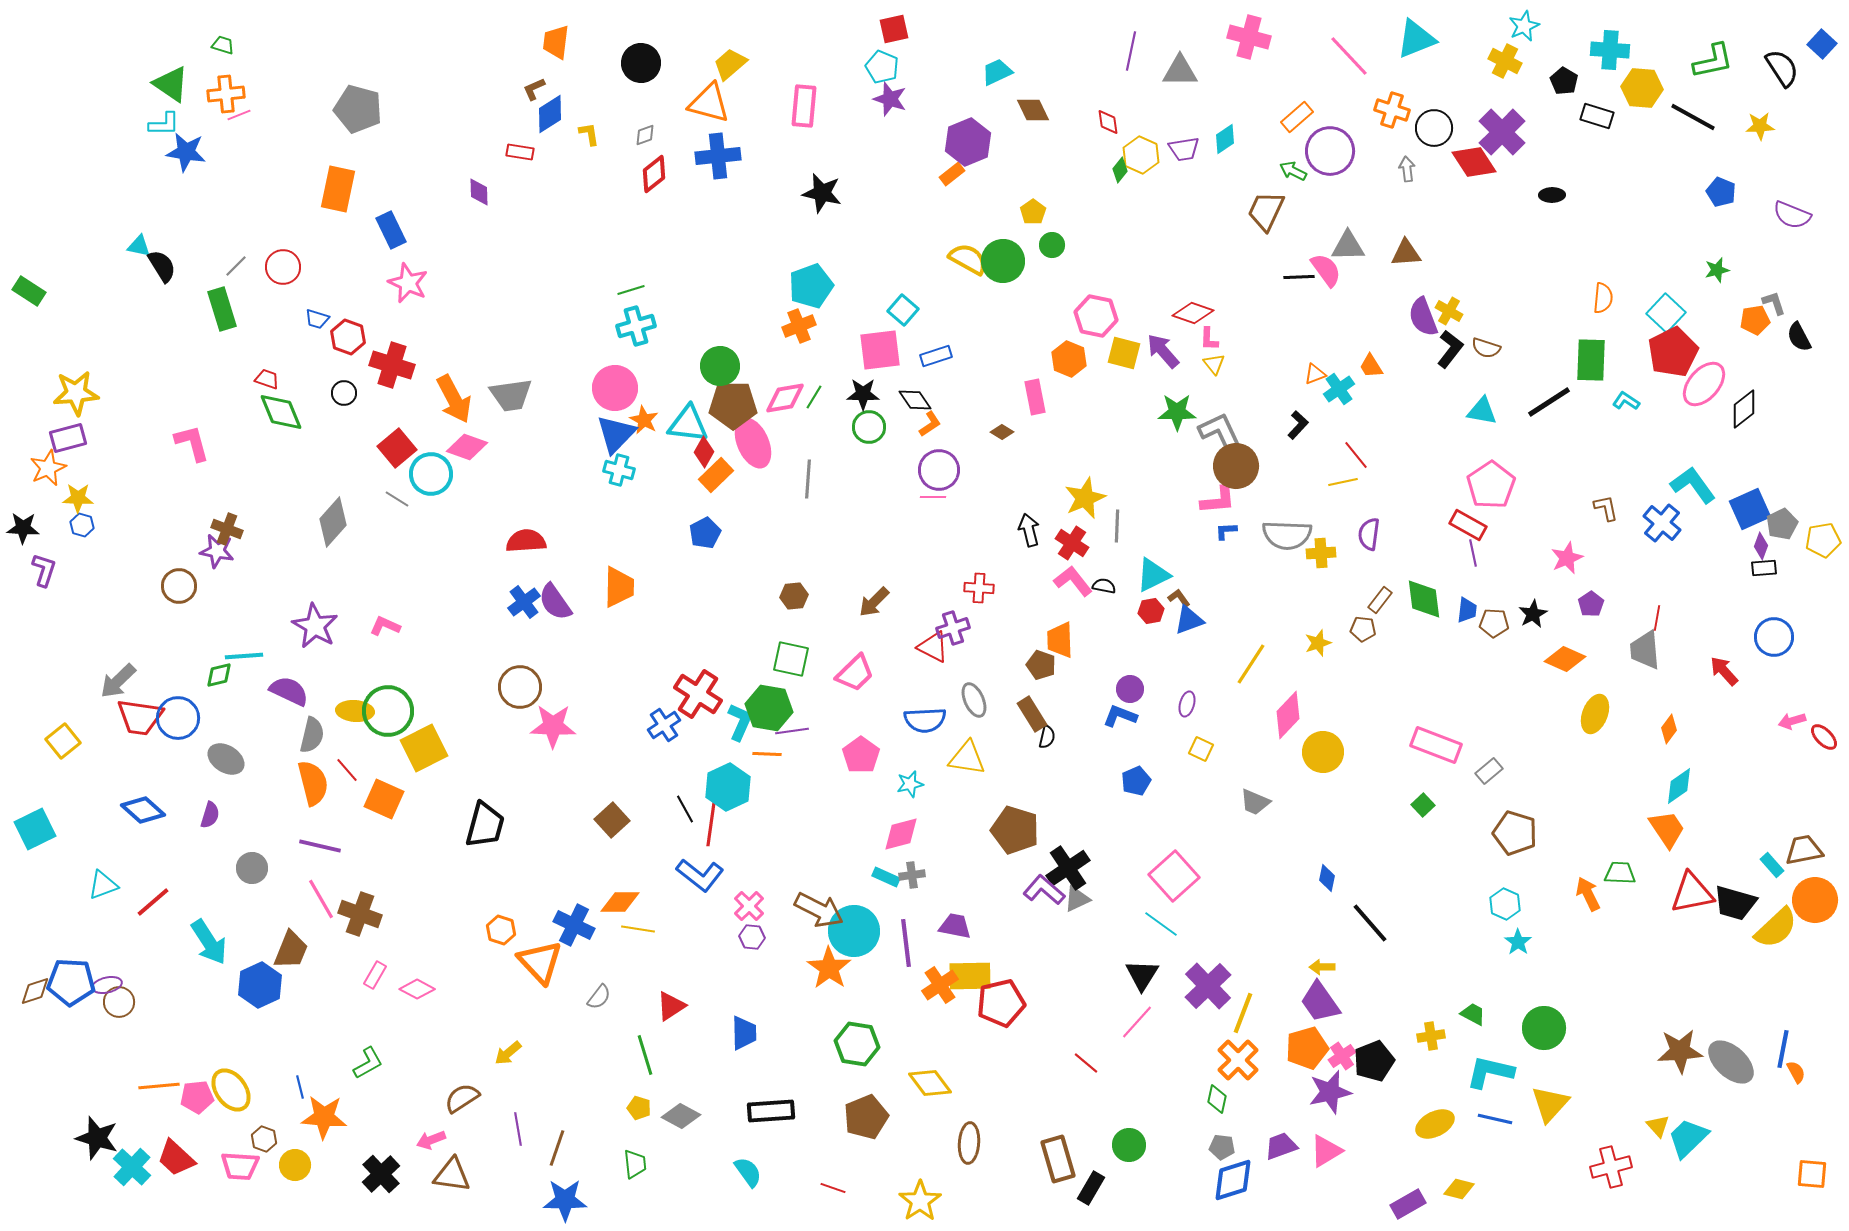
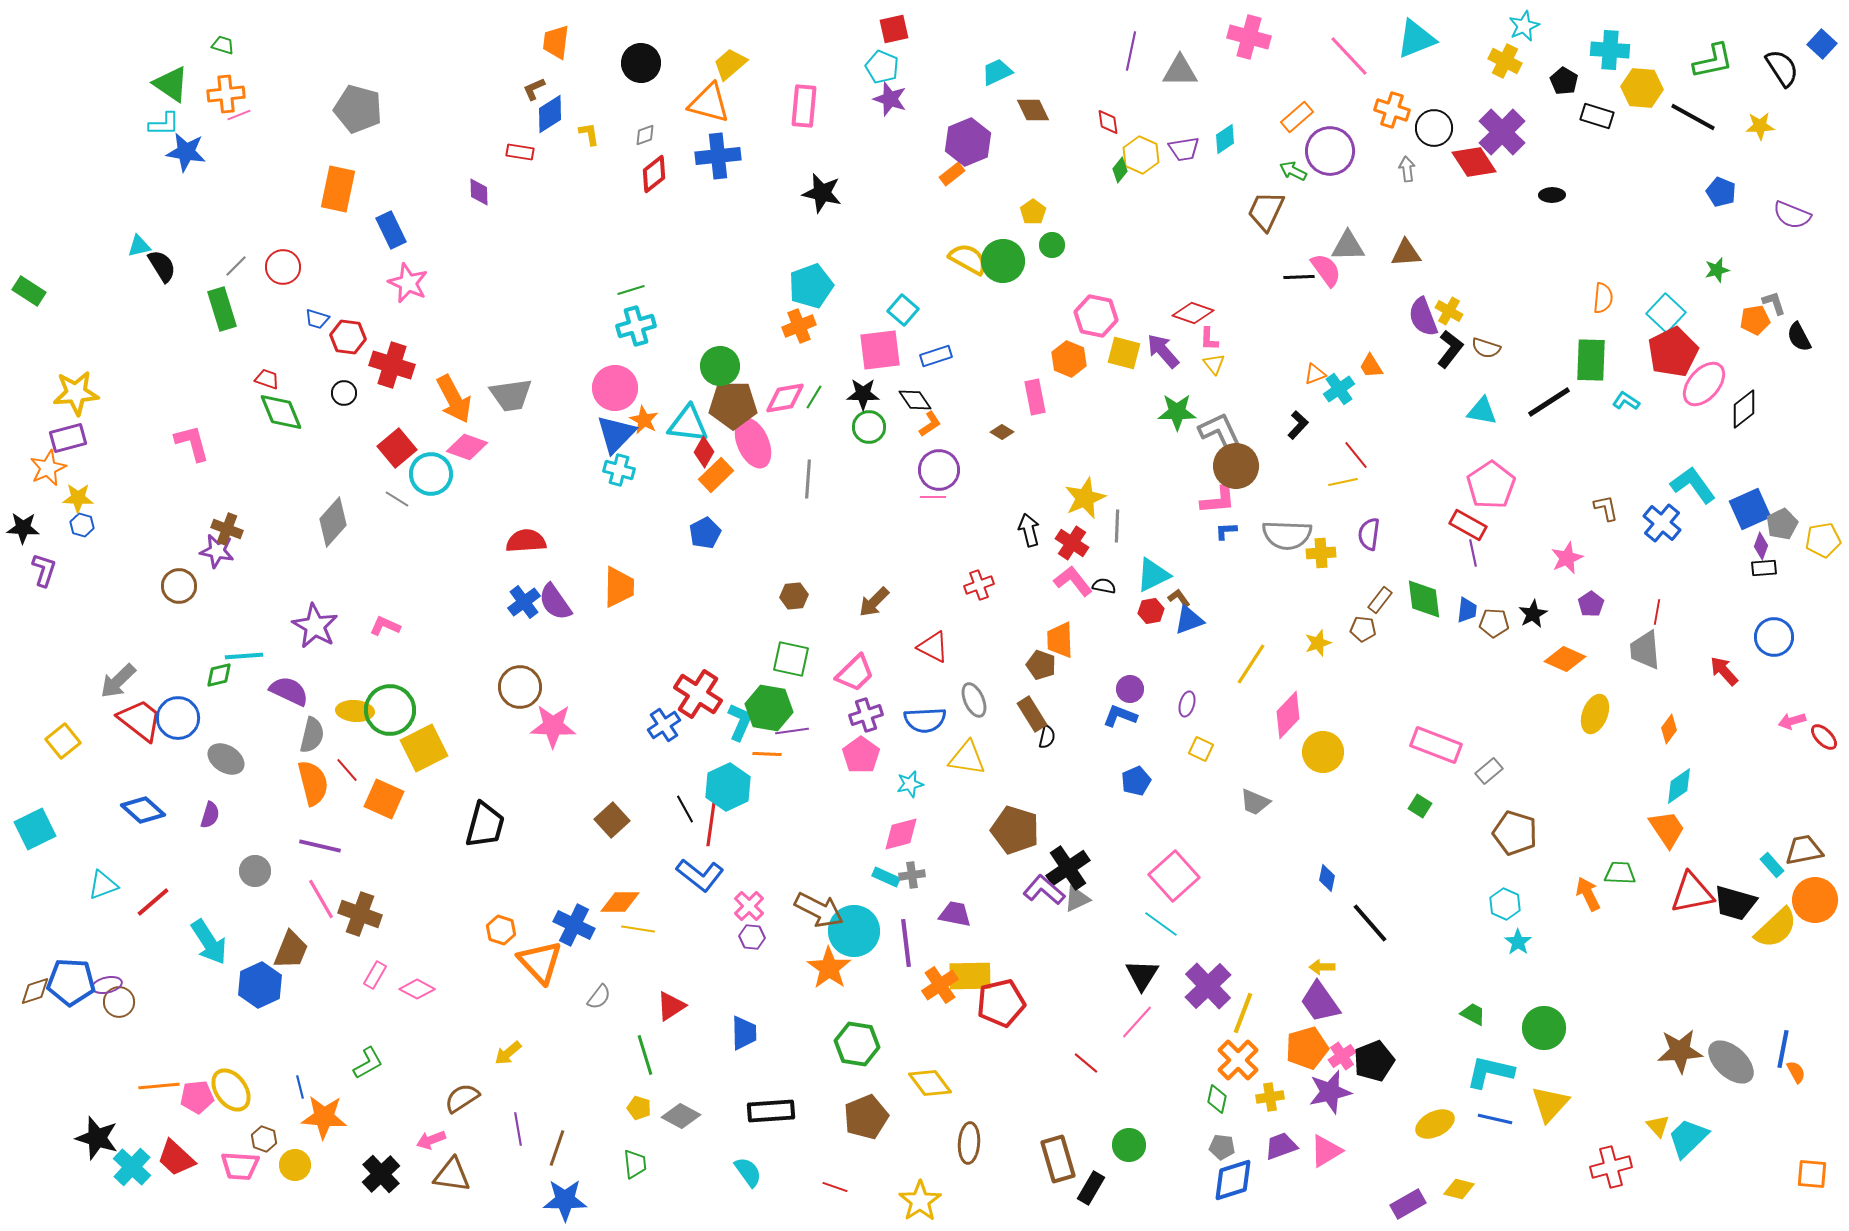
cyan triangle at (139, 246): rotated 25 degrees counterclockwise
red hexagon at (348, 337): rotated 12 degrees counterclockwise
red cross at (979, 588): moved 3 px up; rotated 24 degrees counterclockwise
red line at (1657, 618): moved 6 px up
purple cross at (953, 628): moved 87 px left, 87 px down
green circle at (388, 711): moved 2 px right, 1 px up
red trapezoid at (140, 717): moved 3 px down; rotated 150 degrees counterclockwise
green square at (1423, 805): moved 3 px left, 1 px down; rotated 15 degrees counterclockwise
gray circle at (252, 868): moved 3 px right, 3 px down
purple trapezoid at (955, 926): moved 12 px up
yellow cross at (1431, 1036): moved 161 px left, 61 px down
red line at (833, 1188): moved 2 px right, 1 px up
